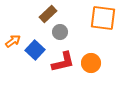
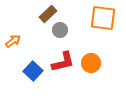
gray circle: moved 2 px up
blue square: moved 2 px left, 21 px down
